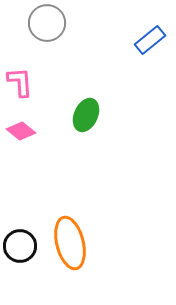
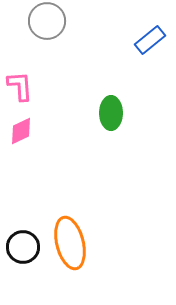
gray circle: moved 2 px up
pink L-shape: moved 4 px down
green ellipse: moved 25 px right, 2 px up; rotated 24 degrees counterclockwise
pink diamond: rotated 64 degrees counterclockwise
black circle: moved 3 px right, 1 px down
